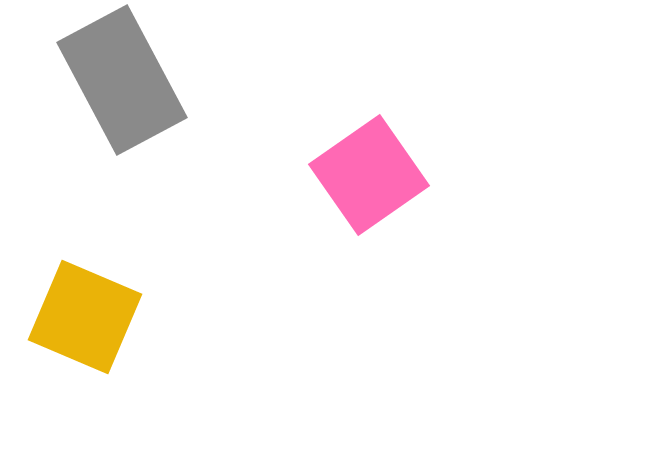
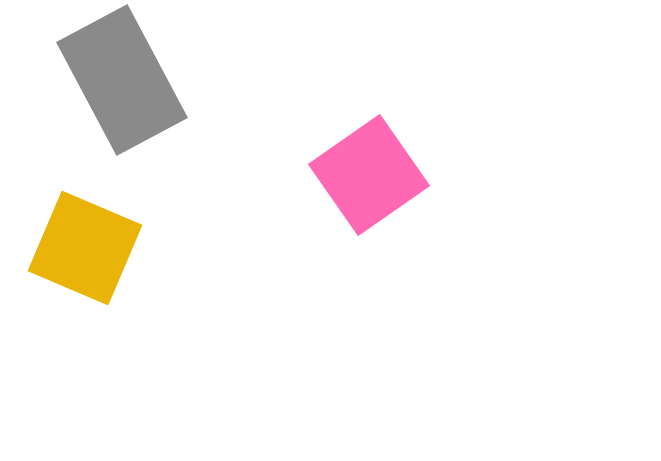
yellow square: moved 69 px up
